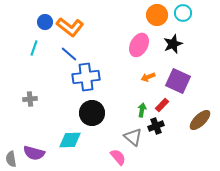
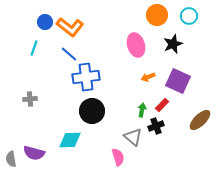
cyan circle: moved 6 px right, 3 px down
pink ellipse: moved 3 px left; rotated 45 degrees counterclockwise
black circle: moved 2 px up
pink semicircle: rotated 24 degrees clockwise
